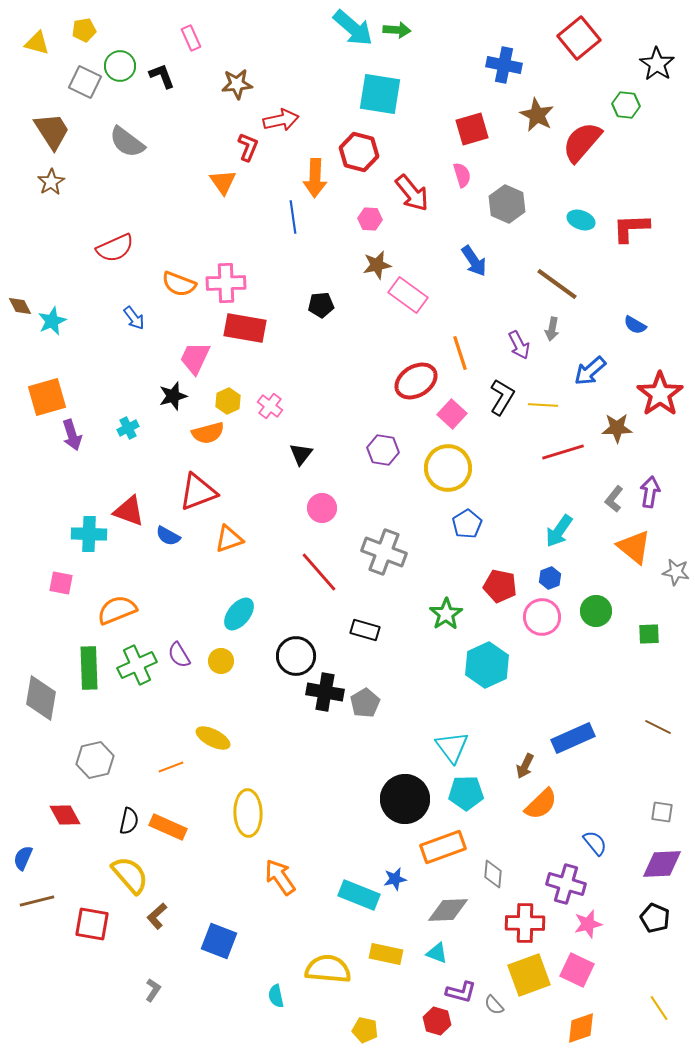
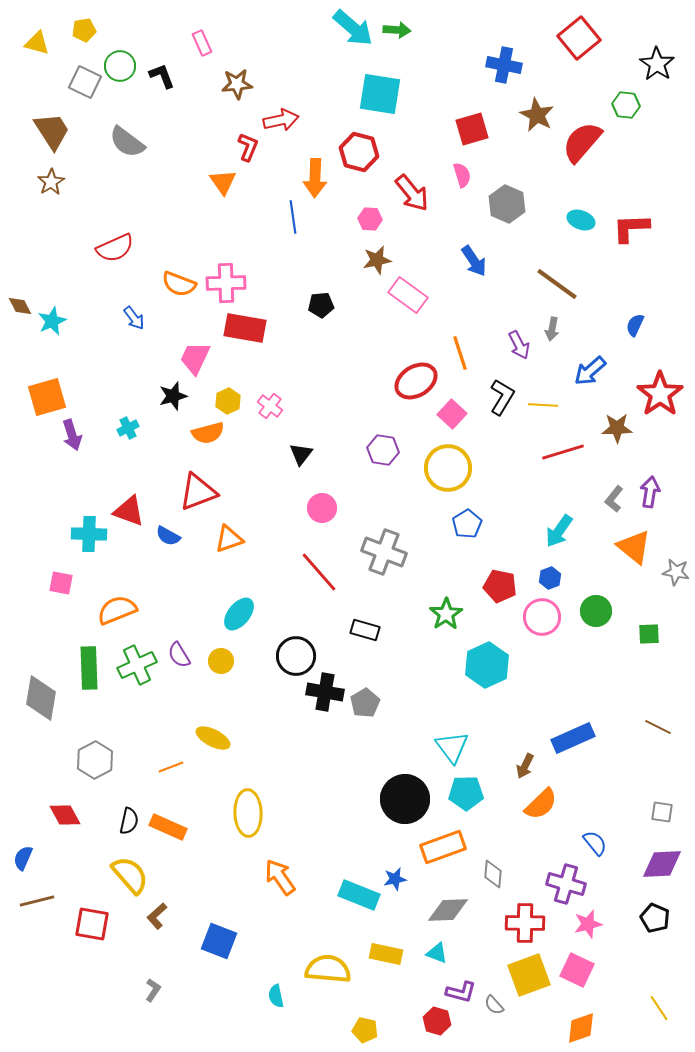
pink rectangle at (191, 38): moved 11 px right, 5 px down
brown star at (377, 265): moved 5 px up
blue semicircle at (635, 325): rotated 85 degrees clockwise
gray hexagon at (95, 760): rotated 15 degrees counterclockwise
